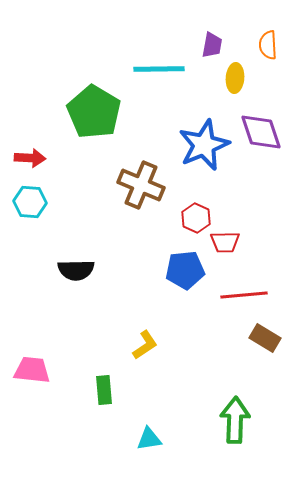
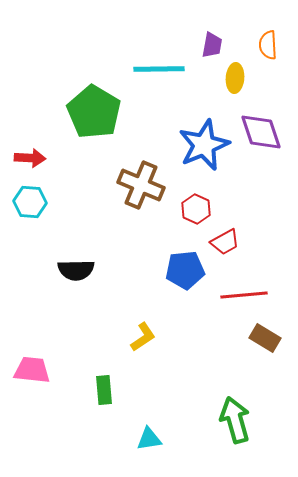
red hexagon: moved 9 px up
red trapezoid: rotated 28 degrees counterclockwise
yellow L-shape: moved 2 px left, 8 px up
green arrow: rotated 18 degrees counterclockwise
